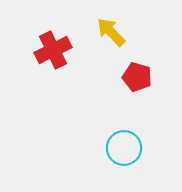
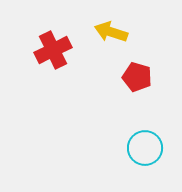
yellow arrow: rotated 28 degrees counterclockwise
cyan circle: moved 21 px right
